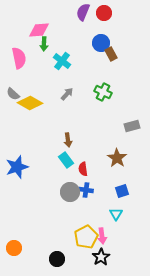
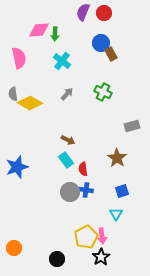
green arrow: moved 11 px right, 10 px up
gray semicircle: rotated 40 degrees clockwise
brown arrow: rotated 56 degrees counterclockwise
